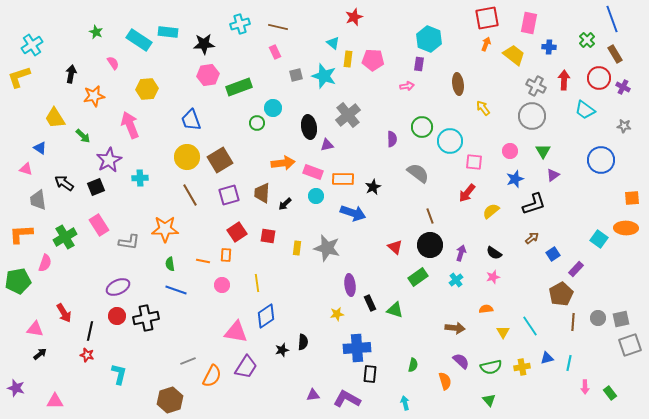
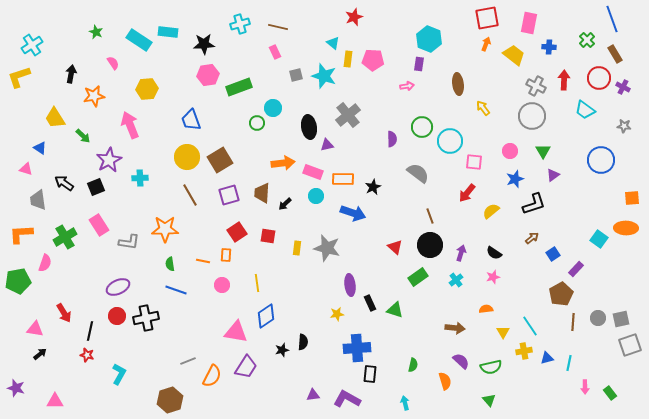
yellow cross at (522, 367): moved 2 px right, 16 px up
cyan L-shape at (119, 374): rotated 15 degrees clockwise
